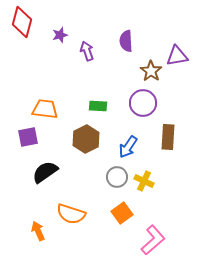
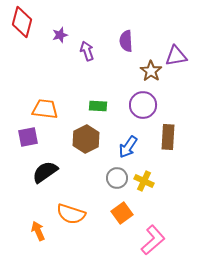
purple triangle: moved 1 px left
purple circle: moved 2 px down
gray circle: moved 1 px down
